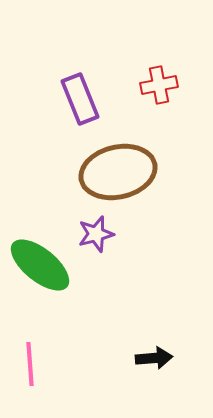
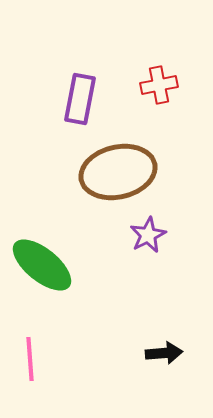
purple rectangle: rotated 33 degrees clockwise
purple star: moved 52 px right, 1 px down; rotated 12 degrees counterclockwise
green ellipse: moved 2 px right
black arrow: moved 10 px right, 5 px up
pink line: moved 5 px up
